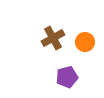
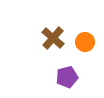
brown cross: rotated 20 degrees counterclockwise
